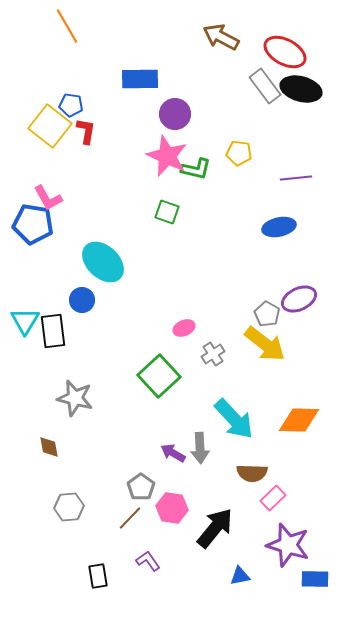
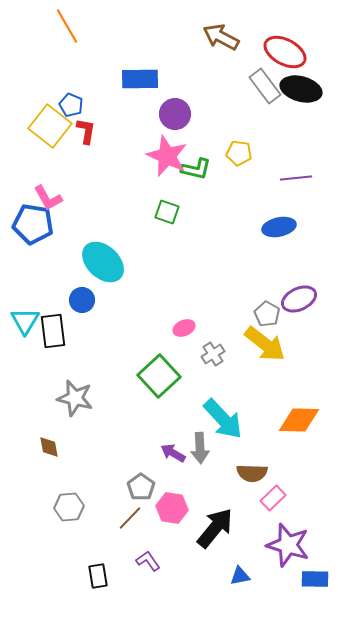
blue pentagon at (71, 105): rotated 15 degrees clockwise
cyan arrow at (234, 419): moved 11 px left
